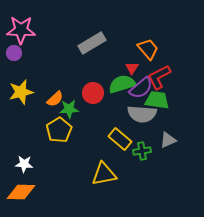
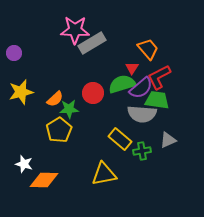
pink star: moved 54 px right
white star: rotated 12 degrees clockwise
orange diamond: moved 23 px right, 12 px up
